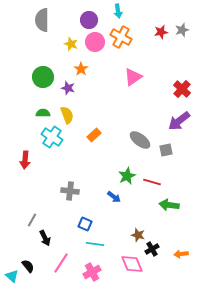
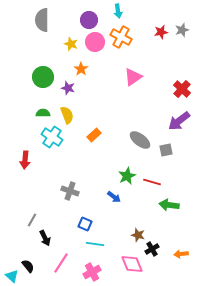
gray cross: rotated 12 degrees clockwise
